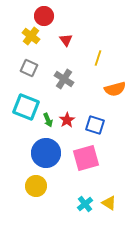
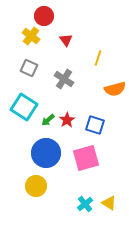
cyan square: moved 2 px left; rotated 12 degrees clockwise
green arrow: rotated 72 degrees clockwise
